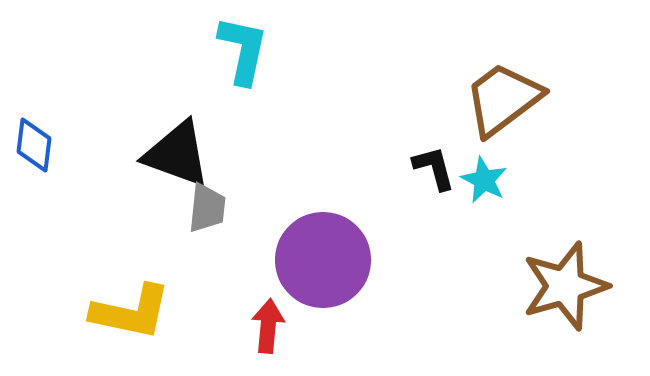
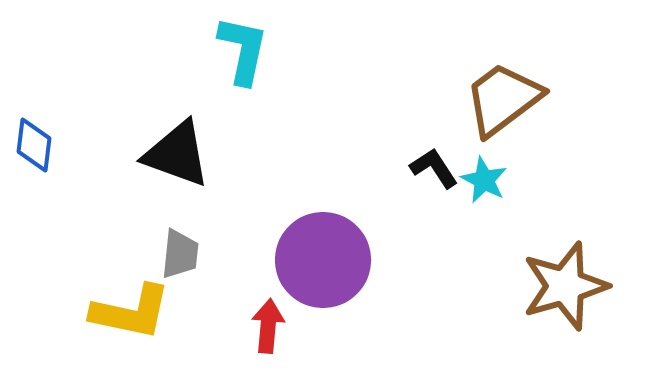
black L-shape: rotated 18 degrees counterclockwise
gray trapezoid: moved 27 px left, 46 px down
